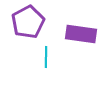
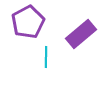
purple rectangle: rotated 48 degrees counterclockwise
